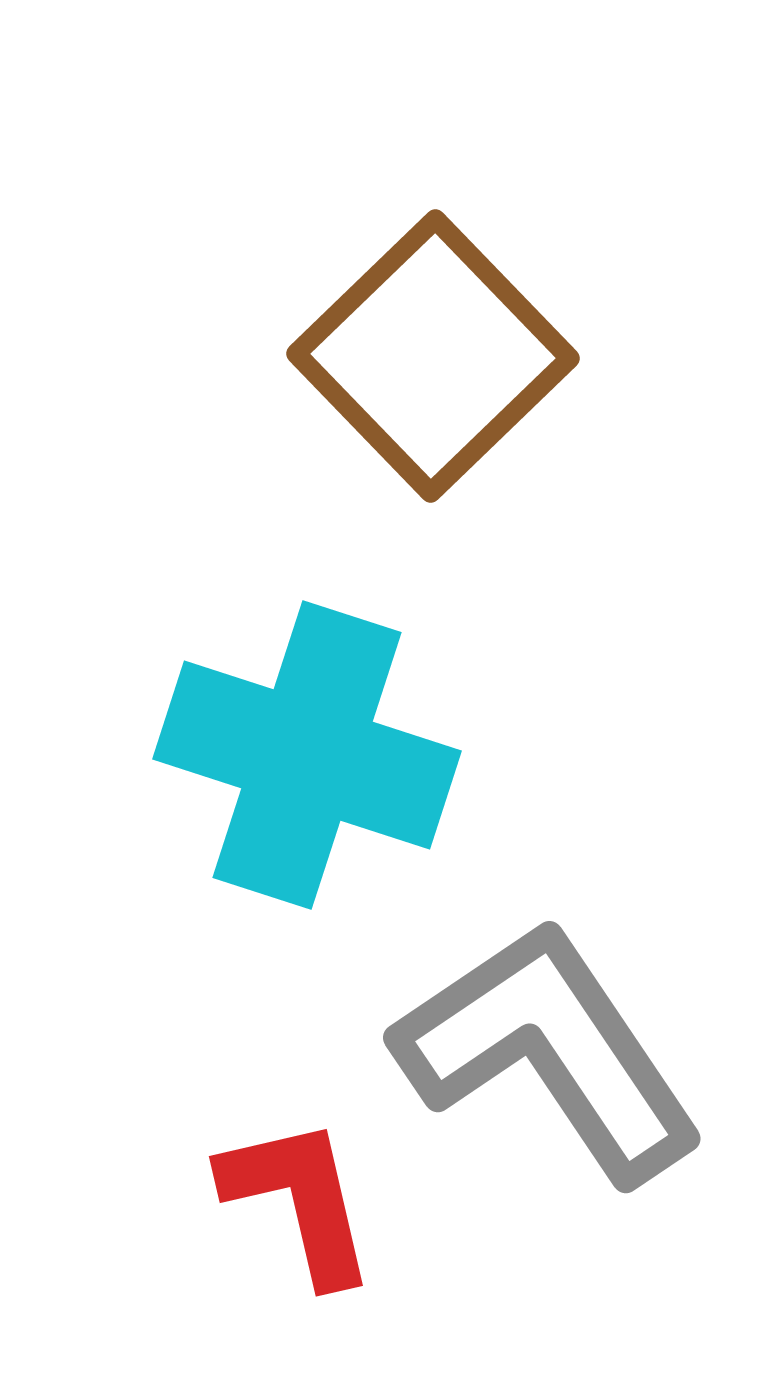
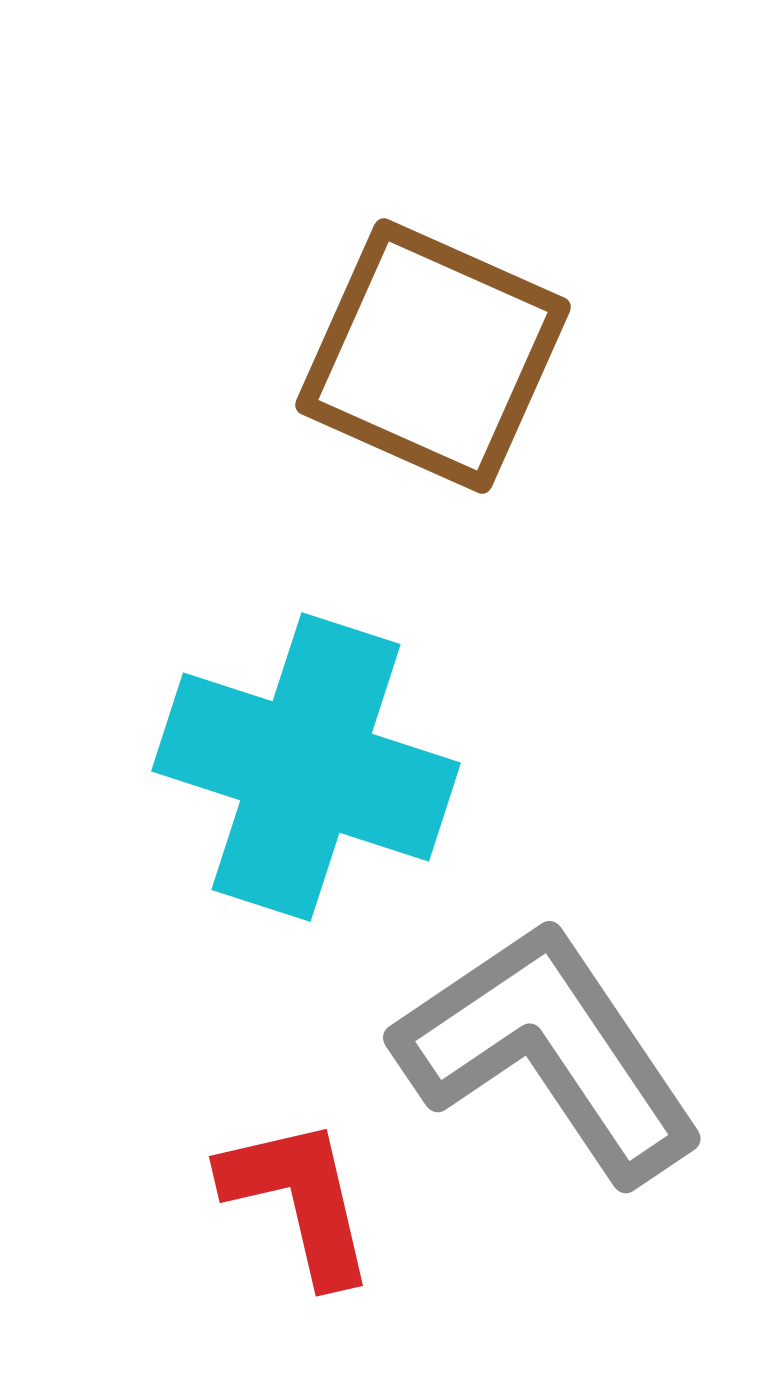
brown square: rotated 22 degrees counterclockwise
cyan cross: moved 1 px left, 12 px down
